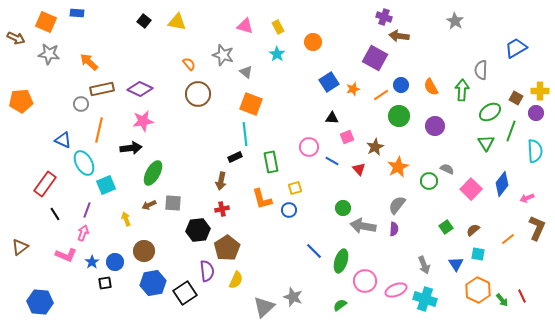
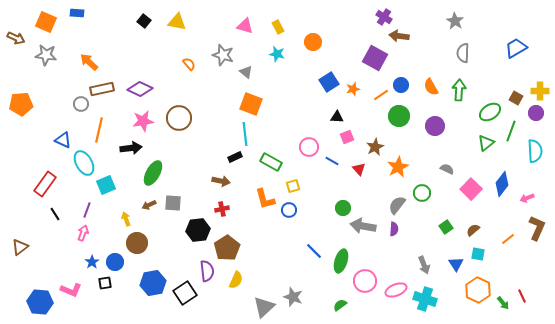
purple cross at (384, 17): rotated 14 degrees clockwise
gray star at (49, 54): moved 3 px left, 1 px down
cyan star at (277, 54): rotated 21 degrees counterclockwise
gray semicircle at (481, 70): moved 18 px left, 17 px up
green arrow at (462, 90): moved 3 px left
brown circle at (198, 94): moved 19 px left, 24 px down
orange pentagon at (21, 101): moved 3 px down
black triangle at (332, 118): moved 5 px right, 1 px up
green triangle at (486, 143): rotated 24 degrees clockwise
green rectangle at (271, 162): rotated 50 degrees counterclockwise
brown arrow at (221, 181): rotated 90 degrees counterclockwise
green circle at (429, 181): moved 7 px left, 12 px down
yellow square at (295, 188): moved 2 px left, 2 px up
orange L-shape at (262, 199): moved 3 px right
brown circle at (144, 251): moved 7 px left, 8 px up
pink L-shape at (66, 255): moved 5 px right, 35 px down
green arrow at (502, 300): moved 1 px right, 3 px down
